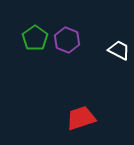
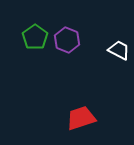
green pentagon: moved 1 px up
